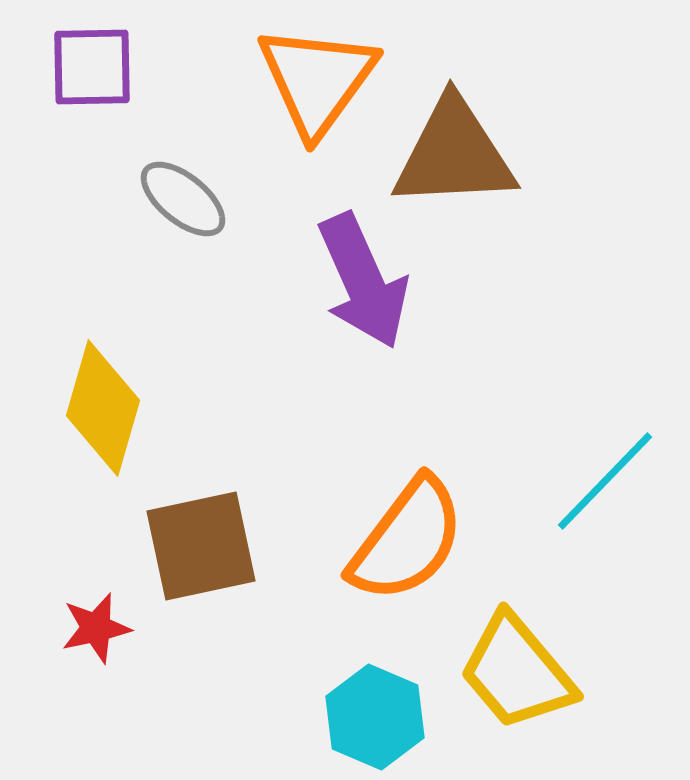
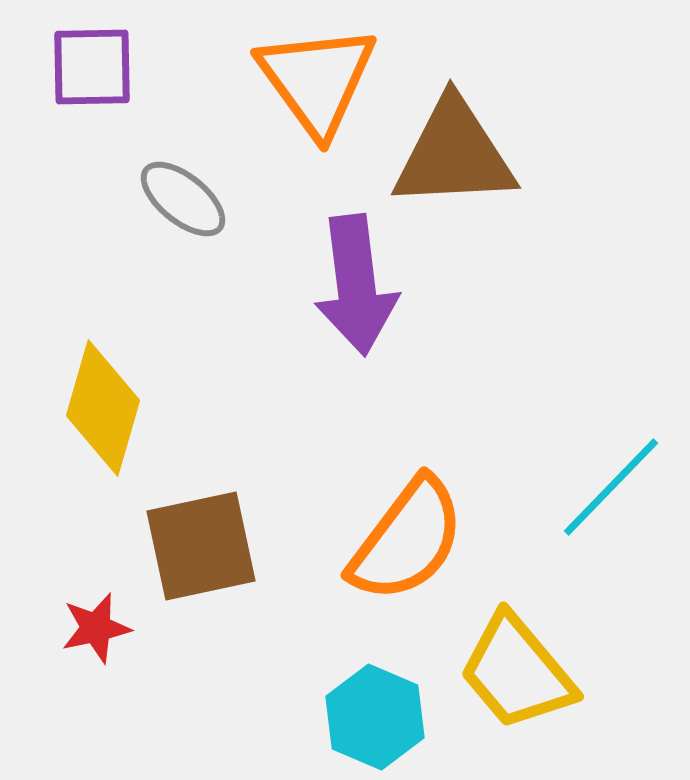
orange triangle: rotated 12 degrees counterclockwise
purple arrow: moved 7 px left, 4 px down; rotated 17 degrees clockwise
cyan line: moved 6 px right, 6 px down
